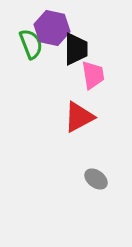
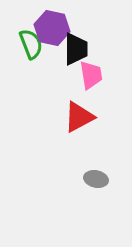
pink trapezoid: moved 2 px left
gray ellipse: rotated 25 degrees counterclockwise
